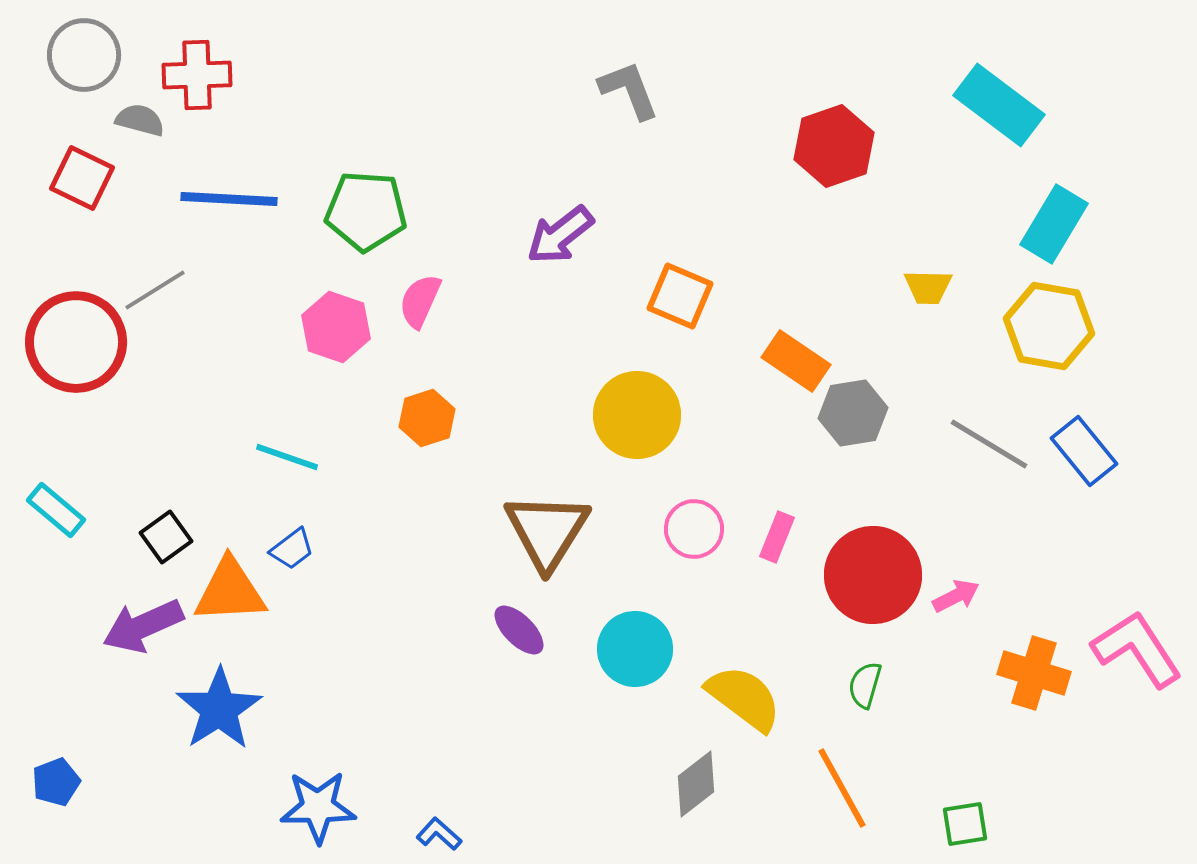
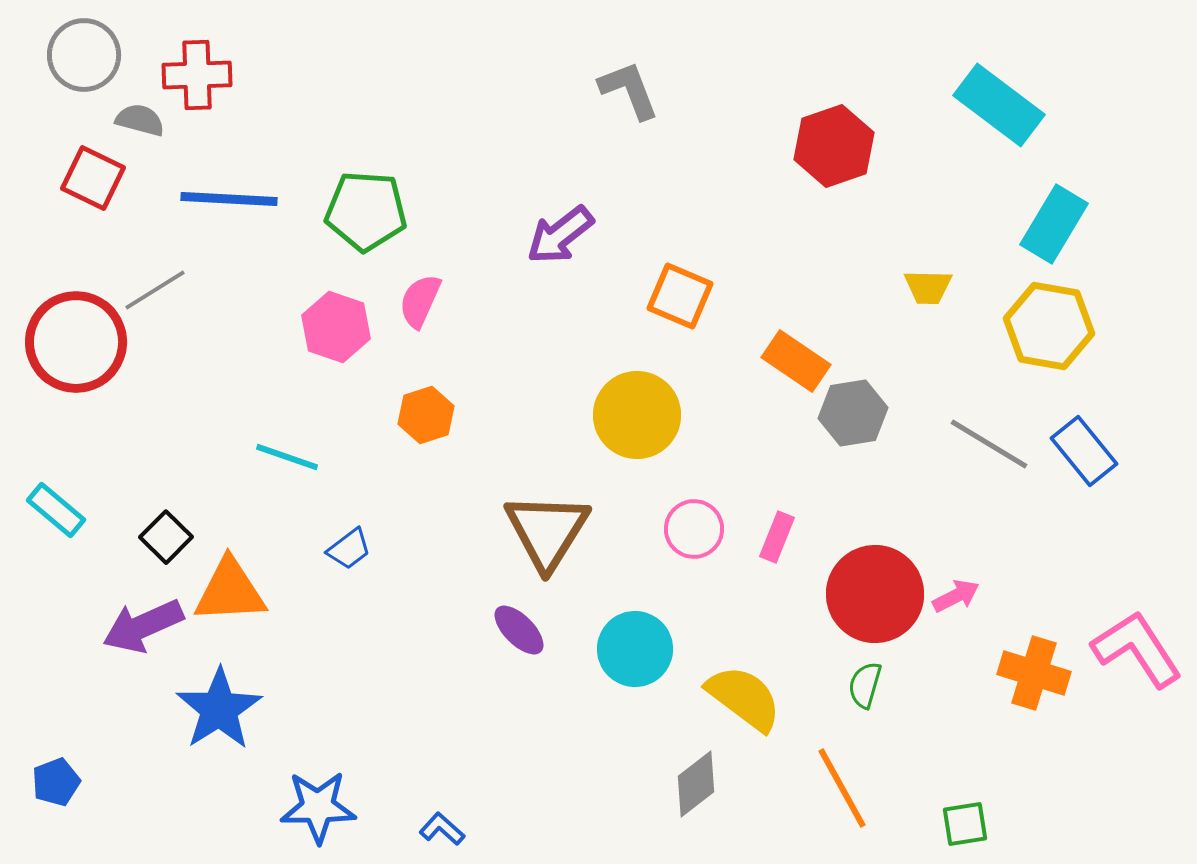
red square at (82, 178): moved 11 px right
orange hexagon at (427, 418): moved 1 px left, 3 px up
black square at (166, 537): rotated 9 degrees counterclockwise
blue trapezoid at (292, 549): moved 57 px right
red circle at (873, 575): moved 2 px right, 19 px down
blue L-shape at (439, 834): moved 3 px right, 5 px up
